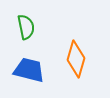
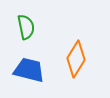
orange diamond: rotated 15 degrees clockwise
